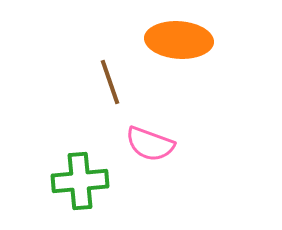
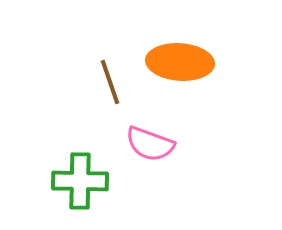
orange ellipse: moved 1 px right, 22 px down
green cross: rotated 6 degrees clockwise
